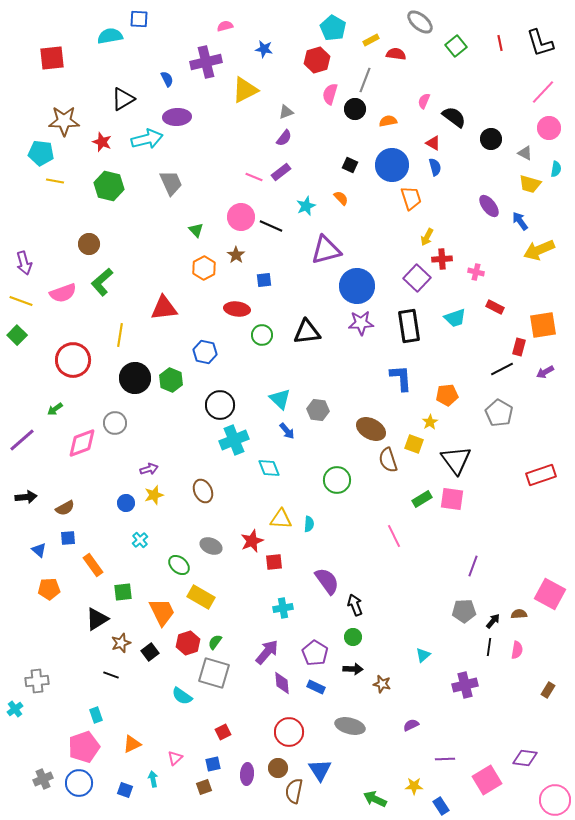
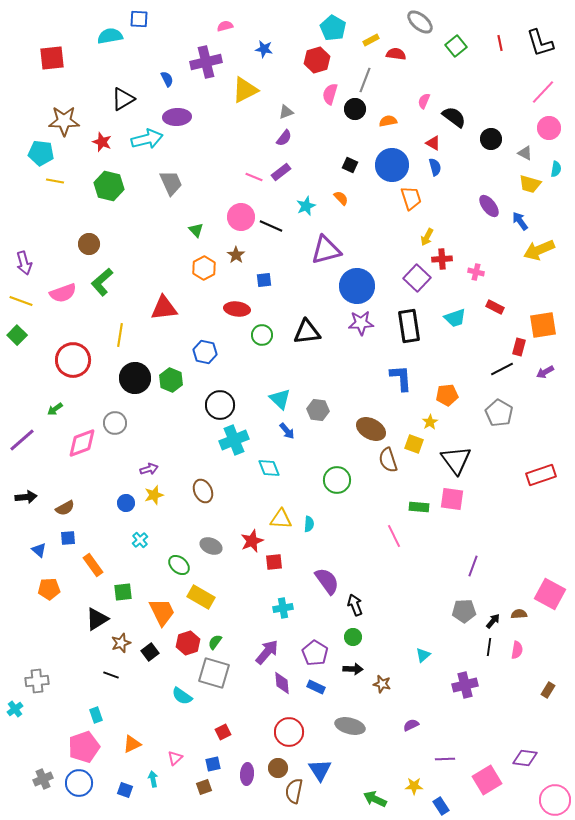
green rectangle at (422, 499): moved 3 px left, 8 px down; rotated 36 degrees clockwise
